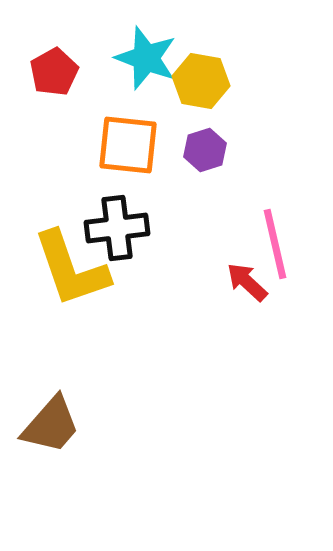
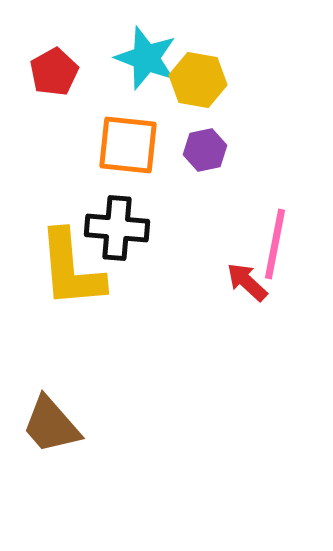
yellow hexagon: moved 3 px left, 1 px up
purple hexagon: rotated 6 degrees clockwise
black cross: rotated 12 degrees clockwise
pink line: rotated 24 degrees clockwise
yellow L-shape: rotated 14 degrees clockwise
brown trapezoid: rotated 98 degrees clockwise
